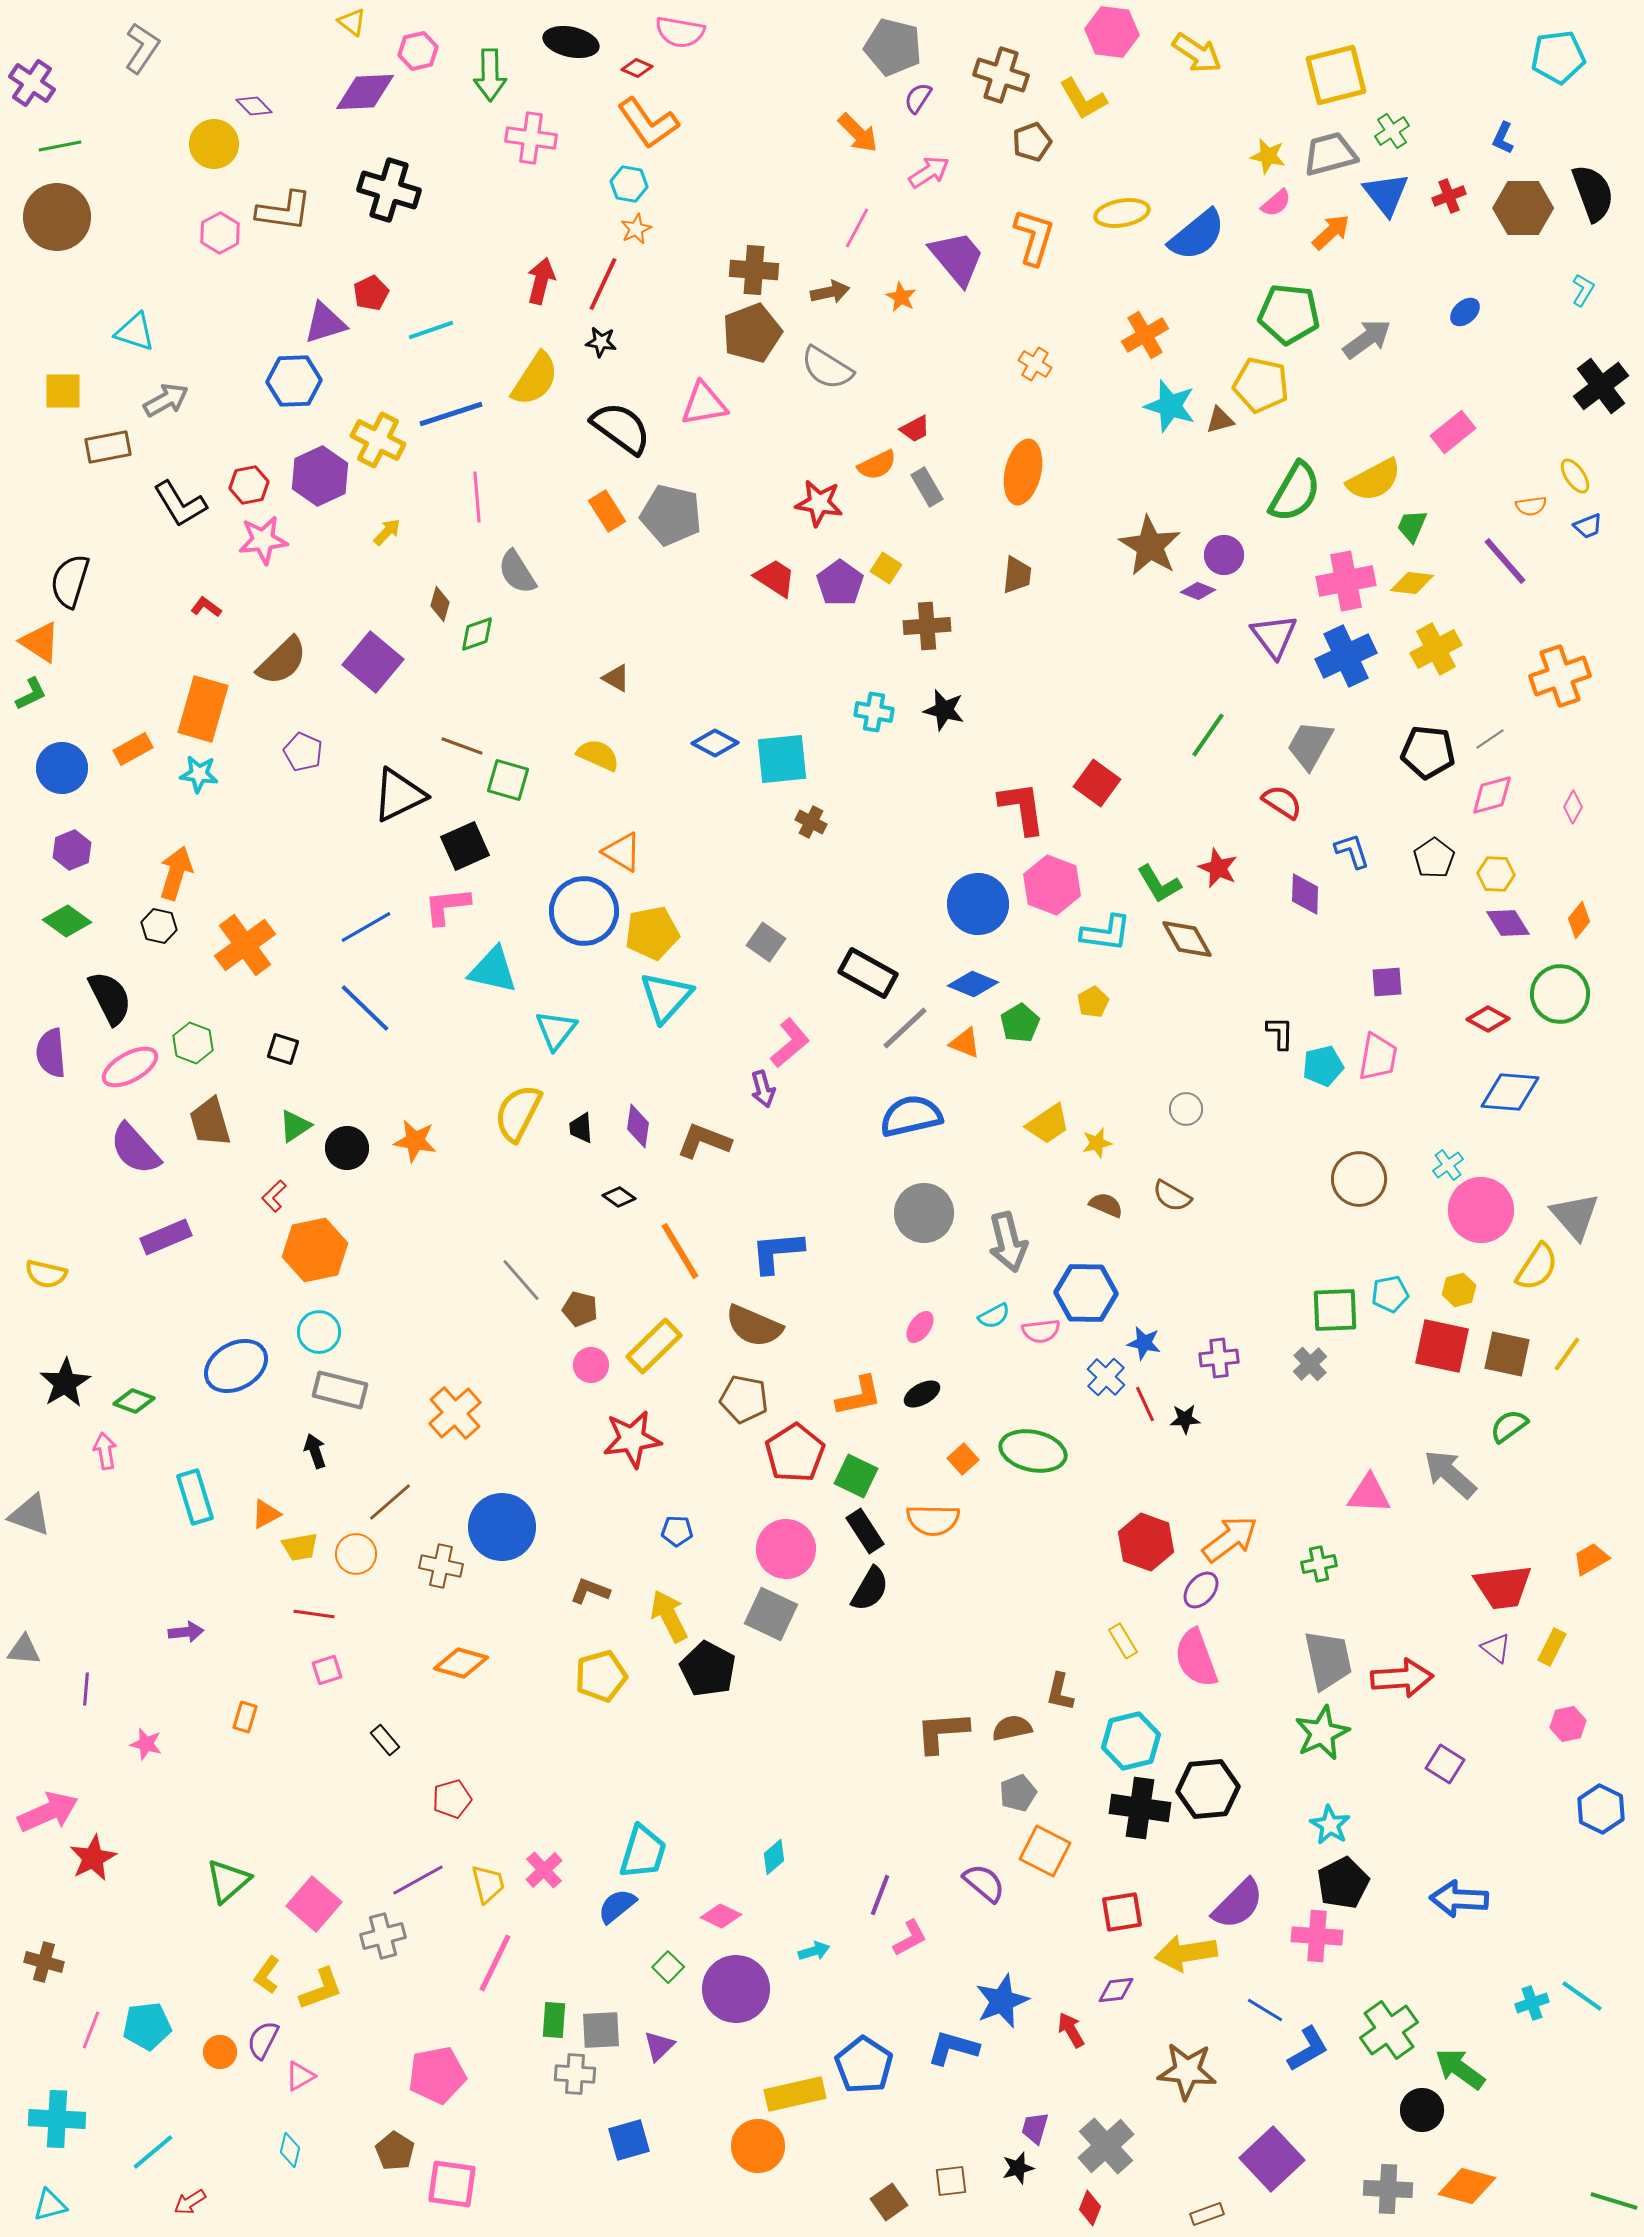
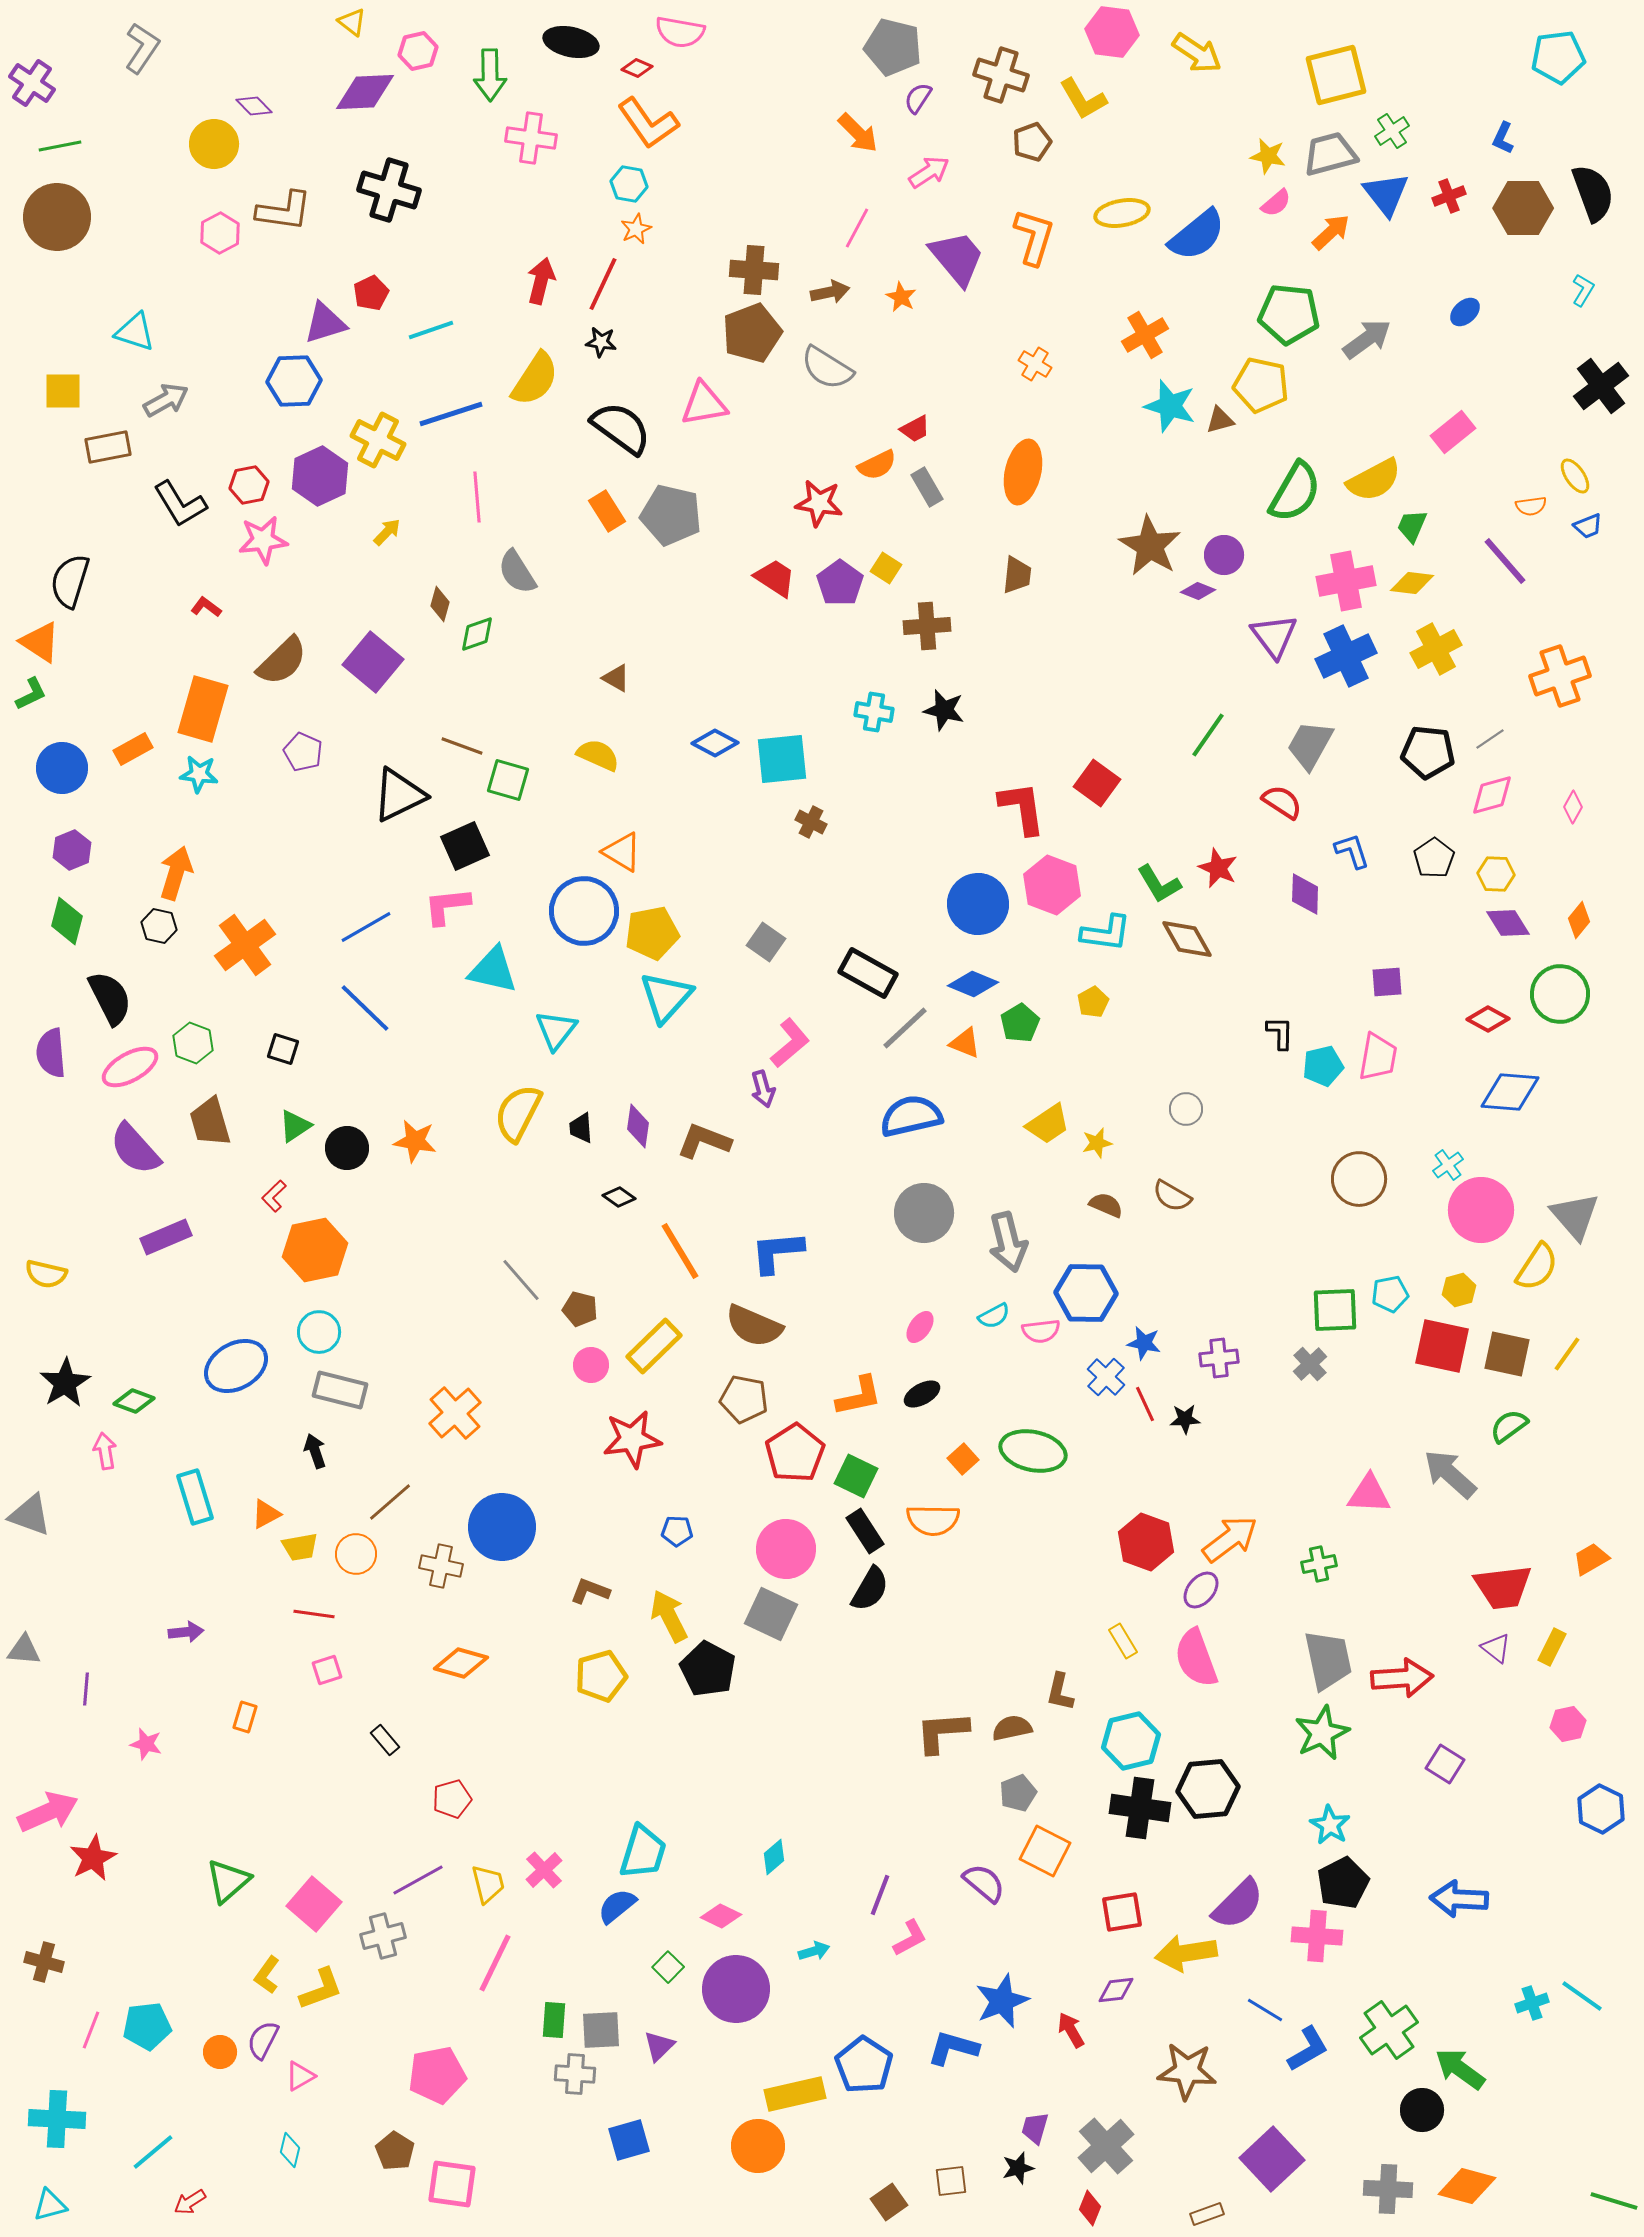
green diamond at (67, 921): rotated 69 degrees clockwise
